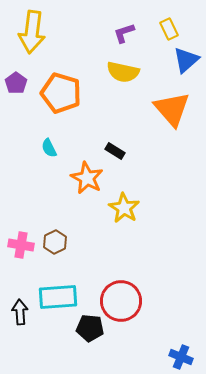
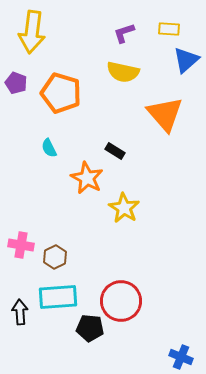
yellow rectangle: rotated 60 degrees counterclockwise
purple pentagon: rotated 15 degrees counterclockwise
orange triangle: moved 7 px left, 5 px down
brown hexagon: moved 15 px down
